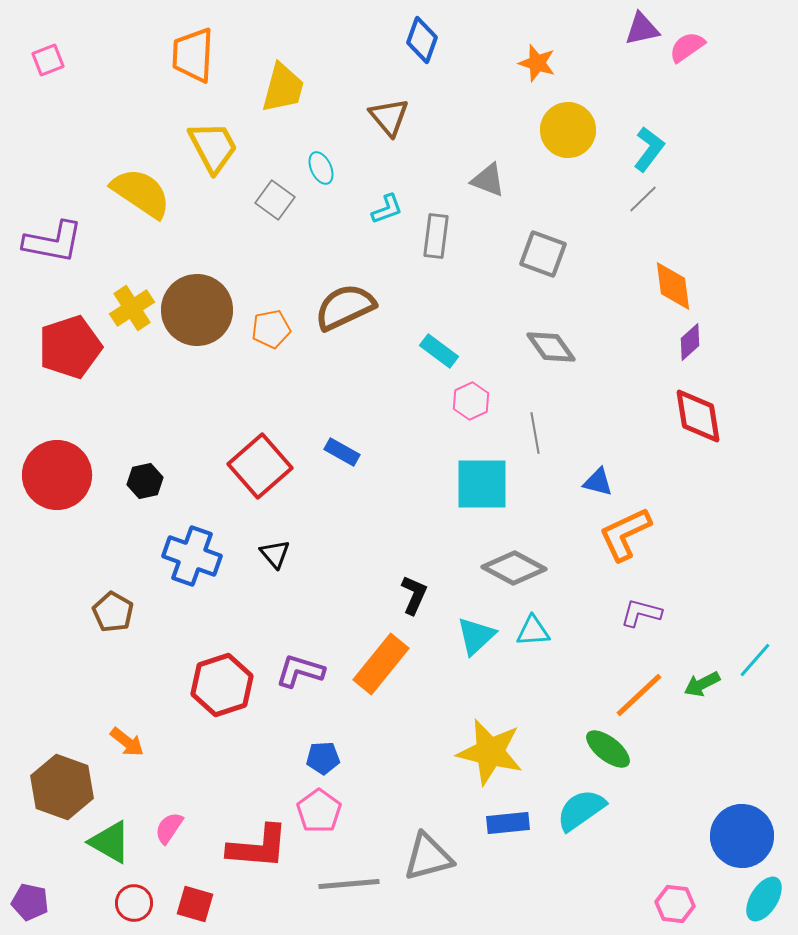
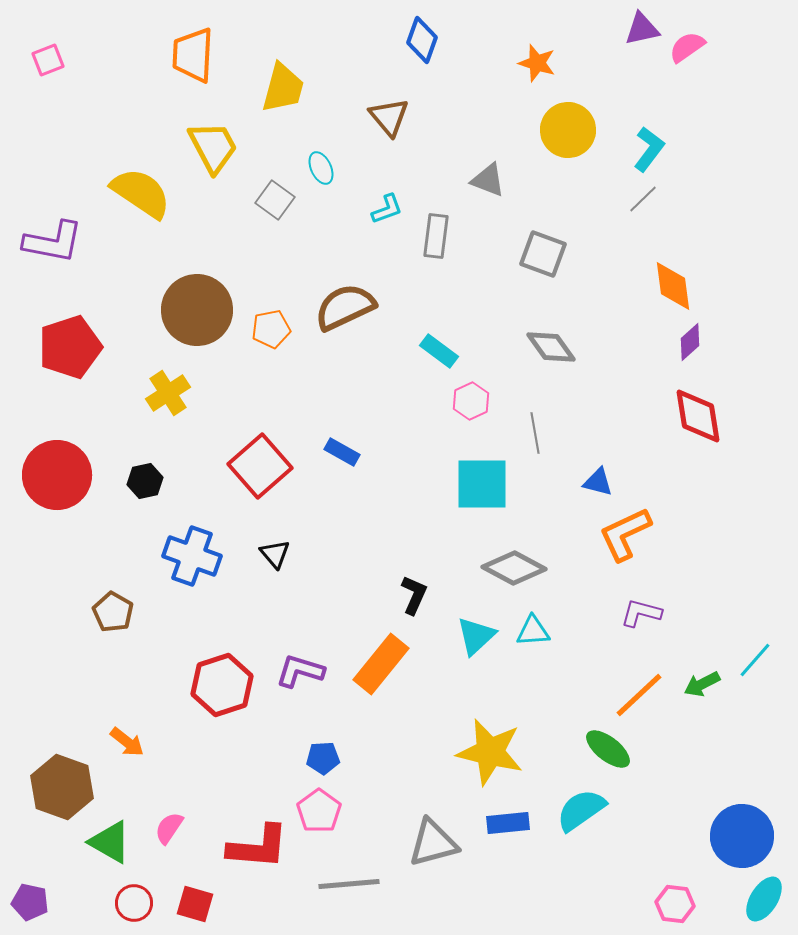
yellow cross at (132, 308): moved 36 px right, 85 px down
gray triangle at (428, 857): moved 5 px right, 14 px up
